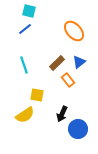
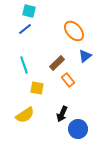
blue triangle: moved 6 px right, 6 px up
yellow square: moved 7 px up
